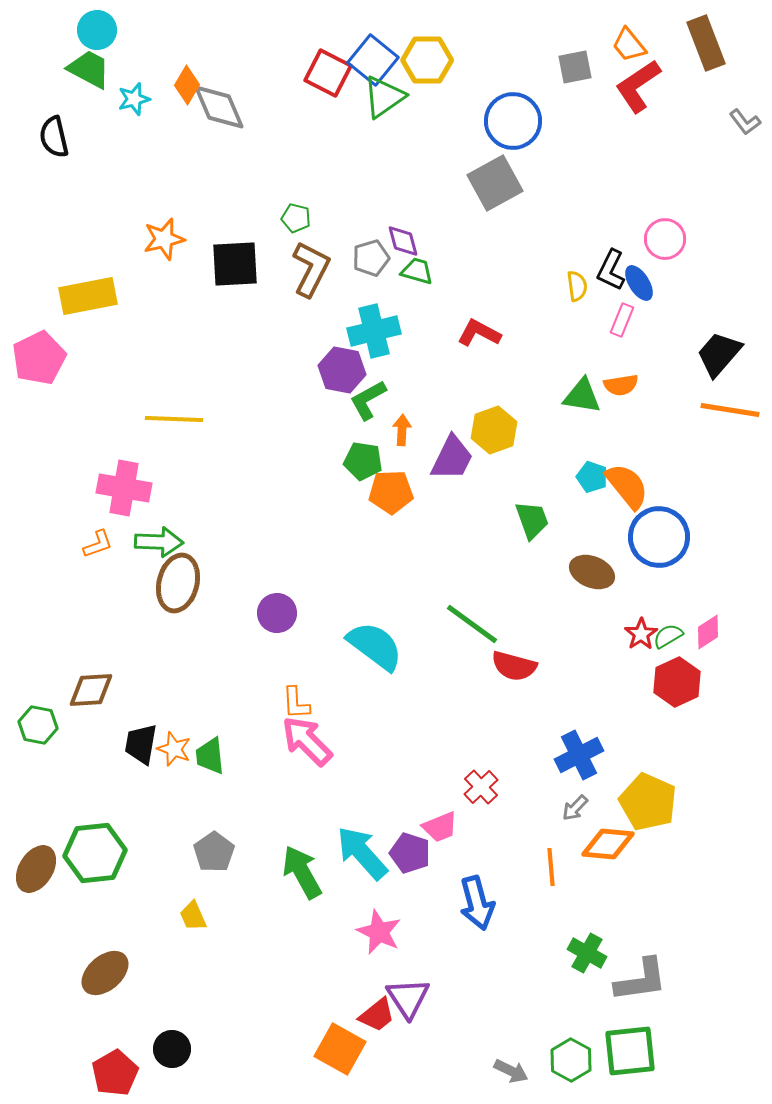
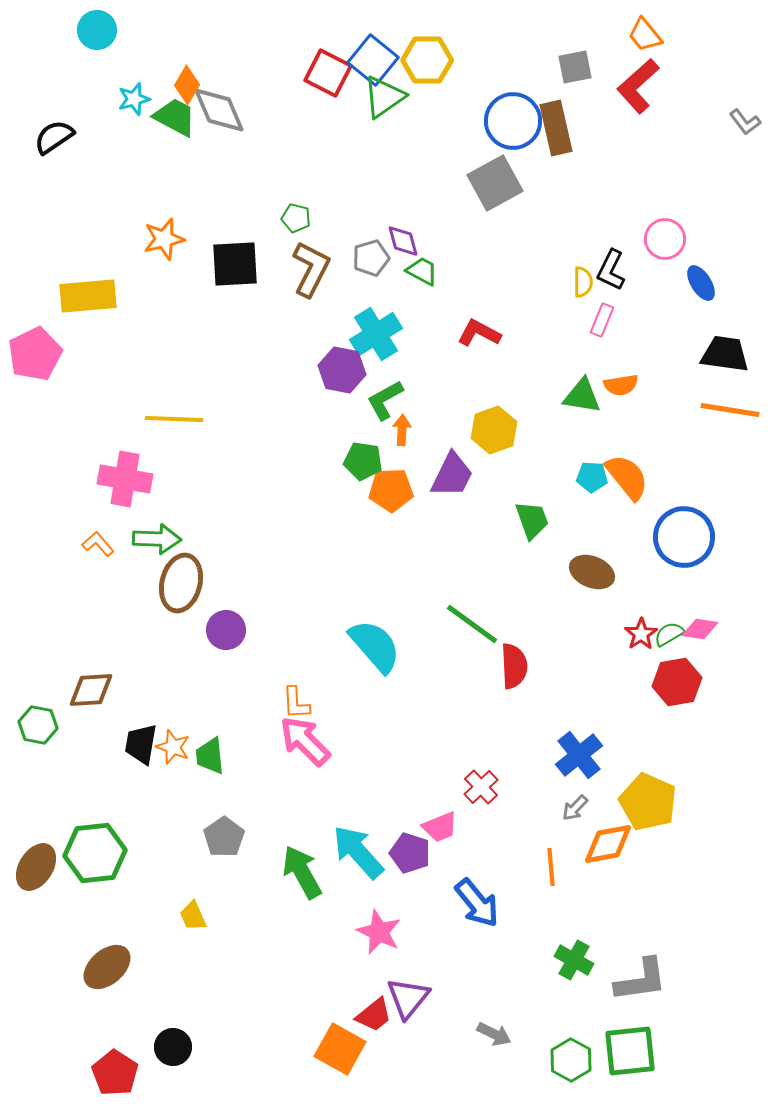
brown rectangle at (706, 43): moved 150 px left, 85 px down; rotated 8 degrees clockwise
orange trapezoid at (629, 45): moved 16 px right, 10 px up
green trapezoid at (89, 69): moved 86 px right, 48 px down
red L-shape at (638, 86): rotated 8 degrees counterclockwise
gray diamond at (219, 107): moved 3 px down
black semicircle at (54, 137): rotated 69 degrees clockwise
green trapezoid at (417, 271): moved 5 px right; rotated 12 degrees clockwise
blue ellipse at (639, 283): moved 62 px right
yellow semicircle at (577, 286): moved 6 px right, 4 px up; rotated 8 degrees clockwise
yellow rectangle at (88, 296): rotated 6 degrees clockwise
pink rectangle at (622, 320): moved 20 px left
cyan cross at (374, 331): moved 2 px right, 3 px down; rotated 18 degrees counterclockwise
black trapezoid at (719, 354): moved 6 px right; rotated 57 degrees clockwise
pink pentagon at (39, 358): moved 4 px left, 4 px up
green L-shape at (368, 400): moved 17 px right
purple trapezoid at (452, 458): moved 17 px down
cyan pentagon at (592, 477): rotated 16 degrees counterclockwise
orange semicircle at (627, 486): moved 9 px up
pink cross at (124, 488): moved 1 px right, 9 px up
orange pentagon at (391, 492): moved 2 px up
blue circle at (659, 537): moved 25 px right
green arrow at (159, 542): moved 2 px left, 3 px up
orange L-shape at (98, 544): rotated 112 degrees counterclockwise
brown ellipse at (178, 583): moved 3 px right
purple circle at (277, 613): moved 51 px left, 17 px down
pink diamond at (708, 632): moved 8 px left, 3 px up; rotated 42 degrees clockwise
green semicircle at (668, 636): moved 1 px right, 2 px up
cyan semicircle at (375, 646): rotated 12 degrees clockwise
red semicircle at (514, 666): rotated 108 degrees counterclockwise
red hexagon at (677, 682): rotated 15 degrees clockwise
pink arrow at (307, 741): moved 2 px left
orange star at (174, 749): moved 1 px left, 2 px up
blue cross at (579, 755): rotated 12 degrees counterclockwise
orange diamond at (608, 844): rotated 16 degrees counterclockwise
gray pentagon at (214, 852): moved 10 px right, 15 px up
cyan arrow at (362, 853): moved 4 px left, 1 px up
brown ellipse at (36, 869): moved 2 px up
blue arrow at (477, 903): rotated 24 degrees counterclockwise
green cross at (587, 953): moved 13 px left, 7 px down
brown ellipse at (105, 973): moved 2 px right, 6 px up
purple triangle at (408, 998): rotated 12 degrees clockwise
red trapezoid at (377, 1015): moved 3 px left
black circle at (172, 1049): moved 1 px right, 2 px up
gray arrow at (511, 1071): moved 17 px left, 37 px up
red pentagon at (115, 1073): rotated 9 degrees counterclockwise
